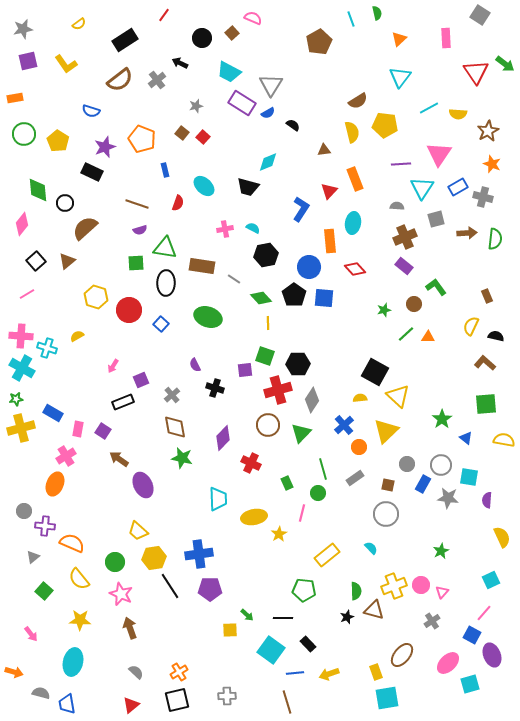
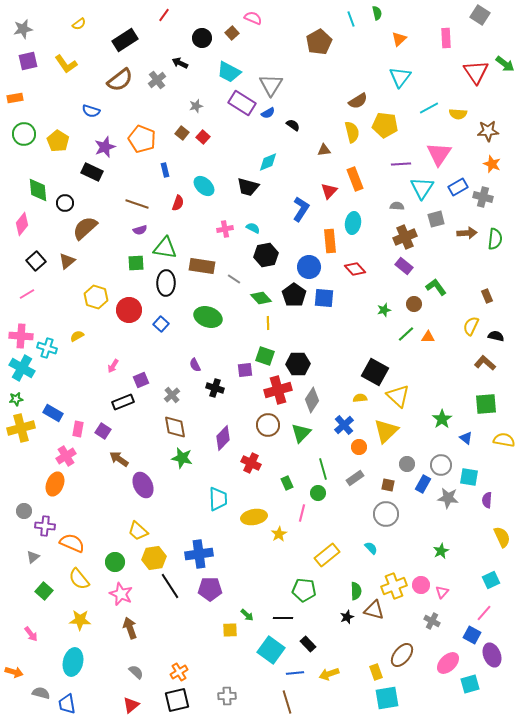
brown star at (488, 131): rotated 25 degrees clockwise
gray cross at (432, 621): rotated 28 degrees counterclockwise
